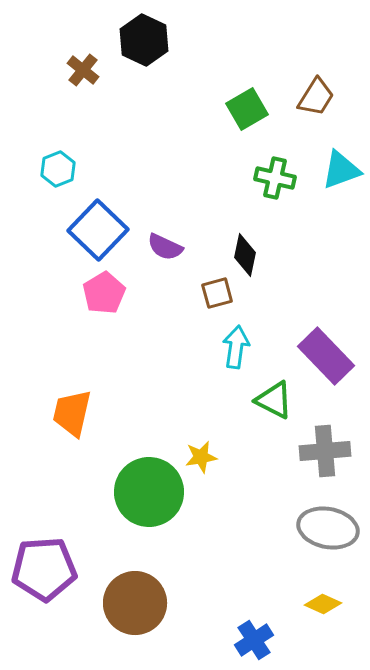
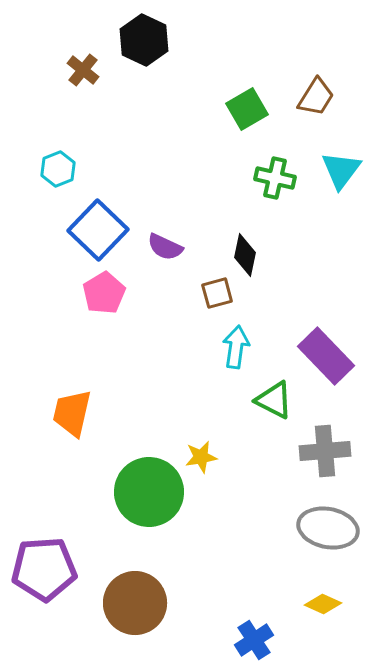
cyan triangle: rotated 33 degrees counterclockwise
